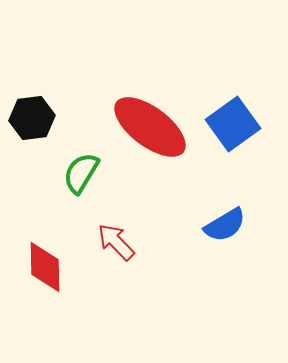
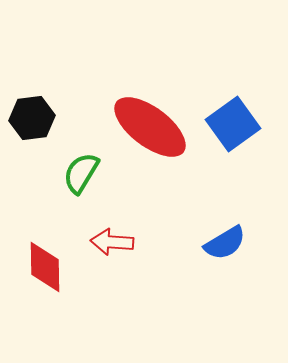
blue semicircle: moved 18 px down
red arrow: moved 4 px left; rotated 42 degrees counterclockwise
